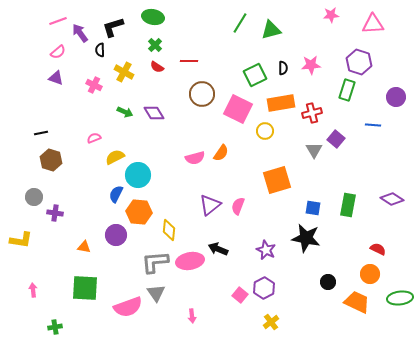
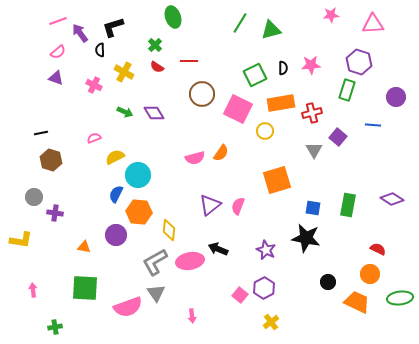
green ellipse at (153, 17): moved 20 px right; rotated 60 degrees clockwise
purple square at (336, 139): moved 2 px right, 2 px up
gray L-shape at (155, 262): rotated 24 degrees counterclockwise
